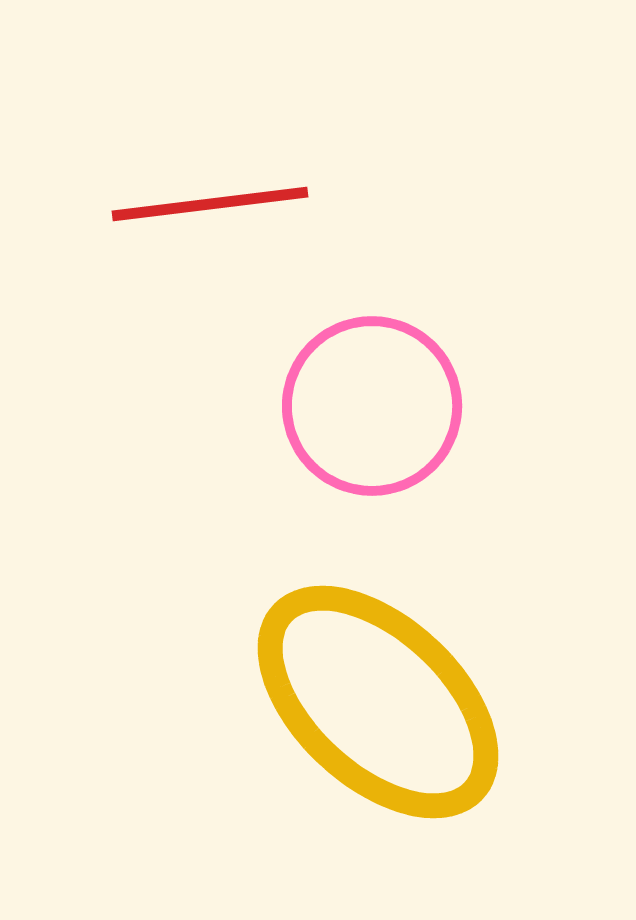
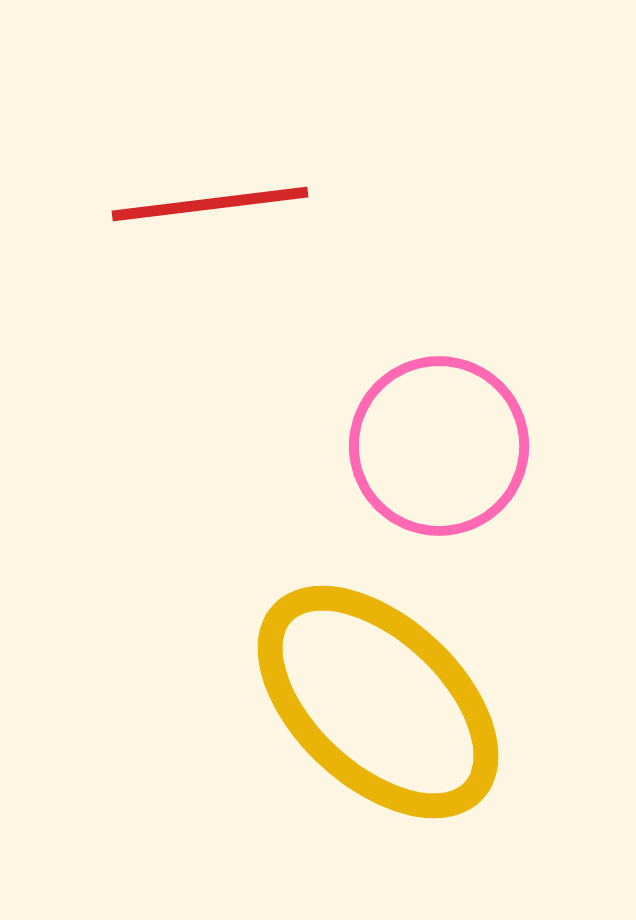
pink circle: moved 67 px right, 40 px down
